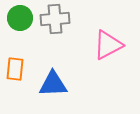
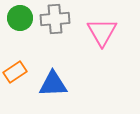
pink triangle: moved 6 px left, 13 px up; rotated 32 degrees counterclockwise
orange rectangle: moved 3 px down; rotated 50 degrees clockwise
